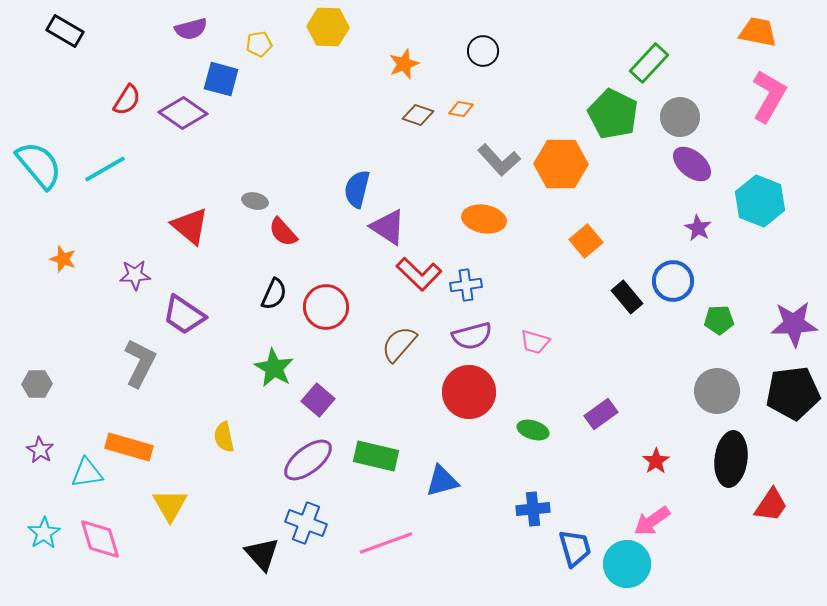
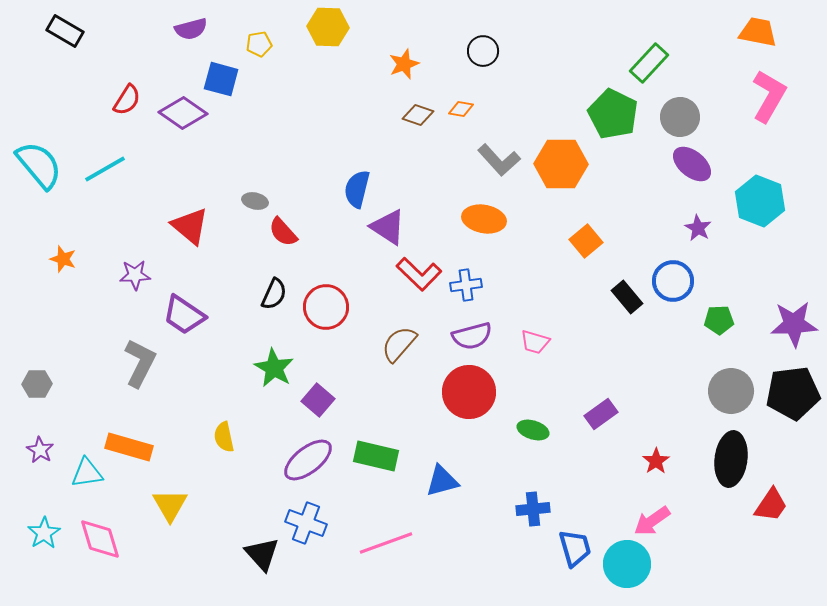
gray circle at (717, 391): moved 14 px right
